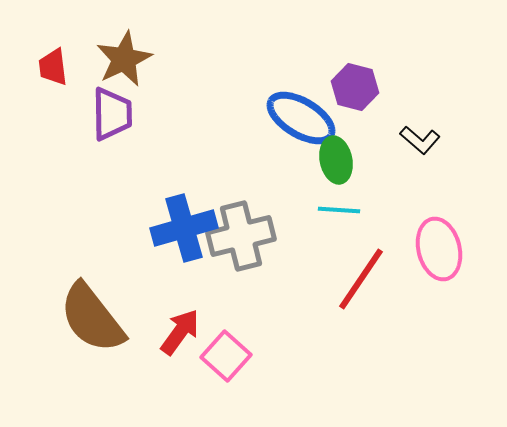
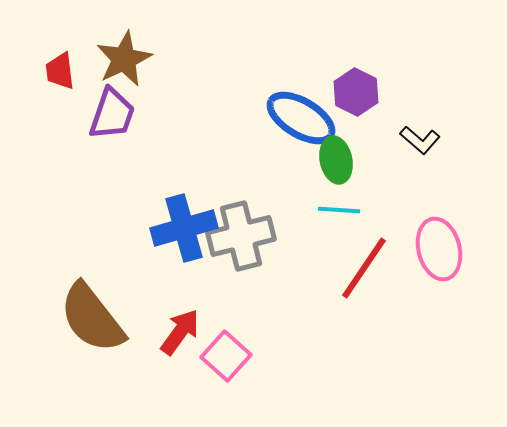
red trapezoid: moved 7 px right, 4 px down
purple hexagon: moved 1 px right, 5 px down; rotated 12 degrees clockwise
purple trapezoid: rotated 20 degrees clockwise
red line: moved 3 px right, 11 px up
